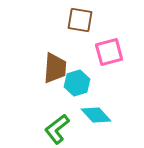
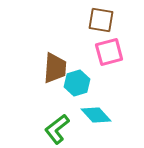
brown square: moved 21 px right
